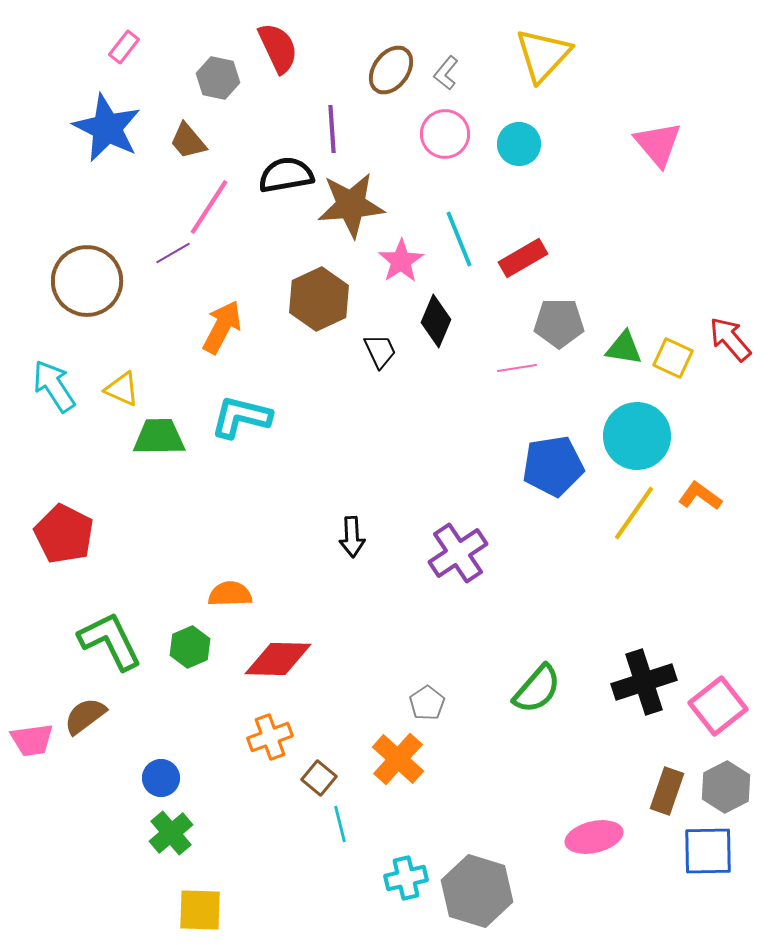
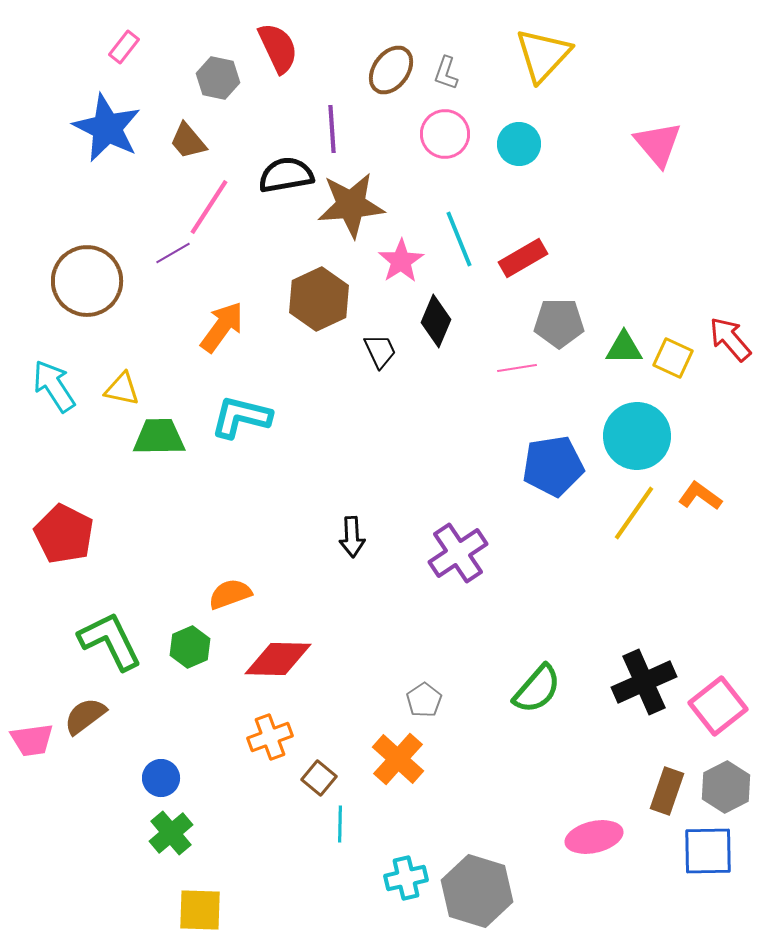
gray L-shape at (446, 73): rotated 20 degrees counterclockwise
orange arrow at (222, 327): rotated 8 degrees clockwise
green triangle at (624, 348): rotated 9 degrees counterclockwise
yellow triangle at (122, 389): rotated 12 degrees counterclockwise
orange semicircle at (230, 594): rotated 18 degrees counterclockwise
black cross at (644, 682): rotated 6 degrees counterclockwise
gray pentagon at (427, 703): moved 3 px left, 3 px up
cyan line at (340, 824): rotated 15 degrees clockwise
